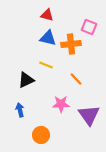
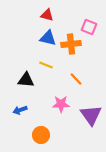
black triangle: rotated 30 degrees clockwise
blue arrow: rotated 96 degrees counterclockwise
purple triangle: moved 2 px right
